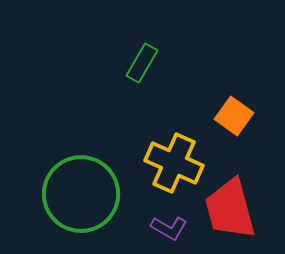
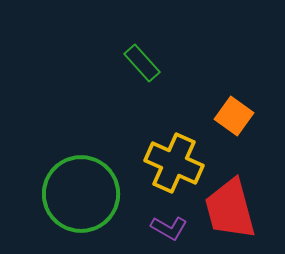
green rectangle: rotated 72 degrees counterclockwise
